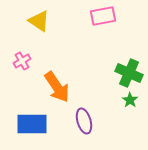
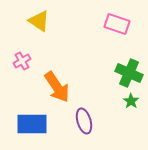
pink rectangle: moved 14 px right, 8 px down; rotated 30 degrees clockwise
green star: moved 1 px right, 1 px down
